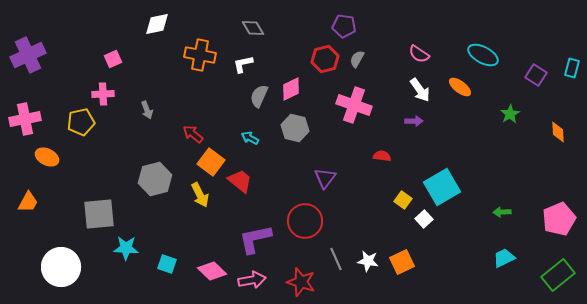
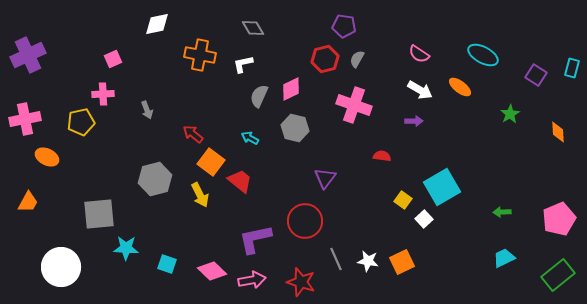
white arrow at (420, 90): rotated 25 degrees counterclockwise
